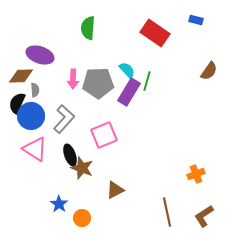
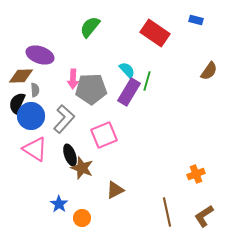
green semicircle: moved 2 px right, 1 px up; rotated 35 degrees clockwise
gray pentagon: moved 7 px left, 6 px down
